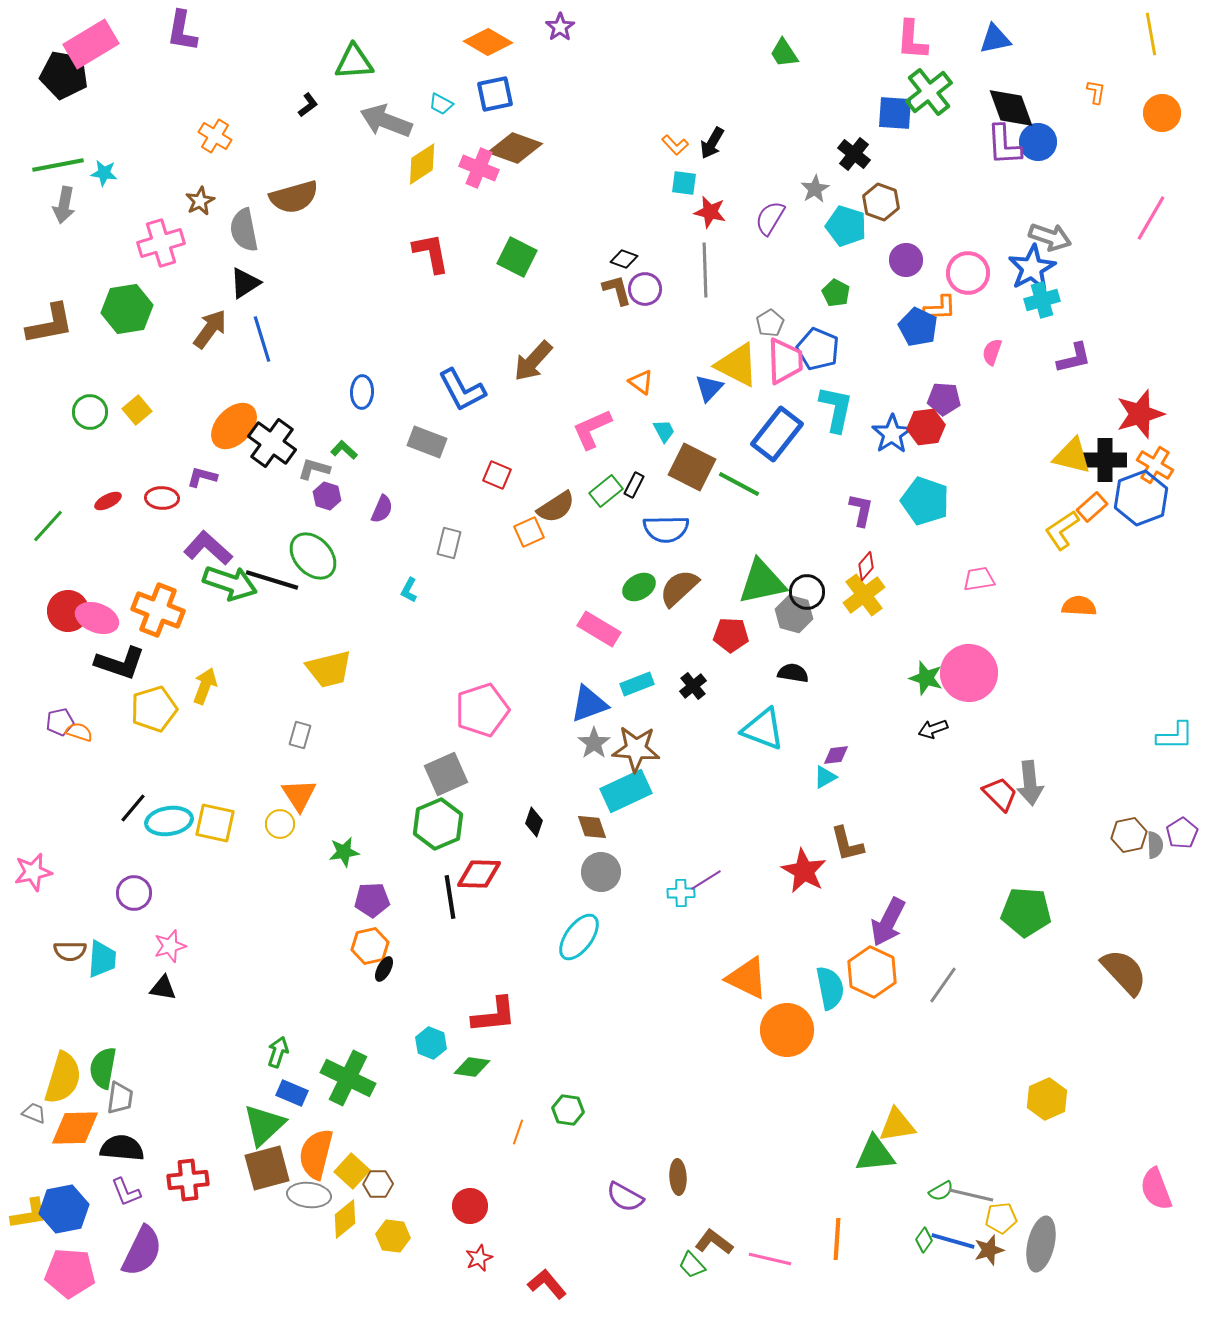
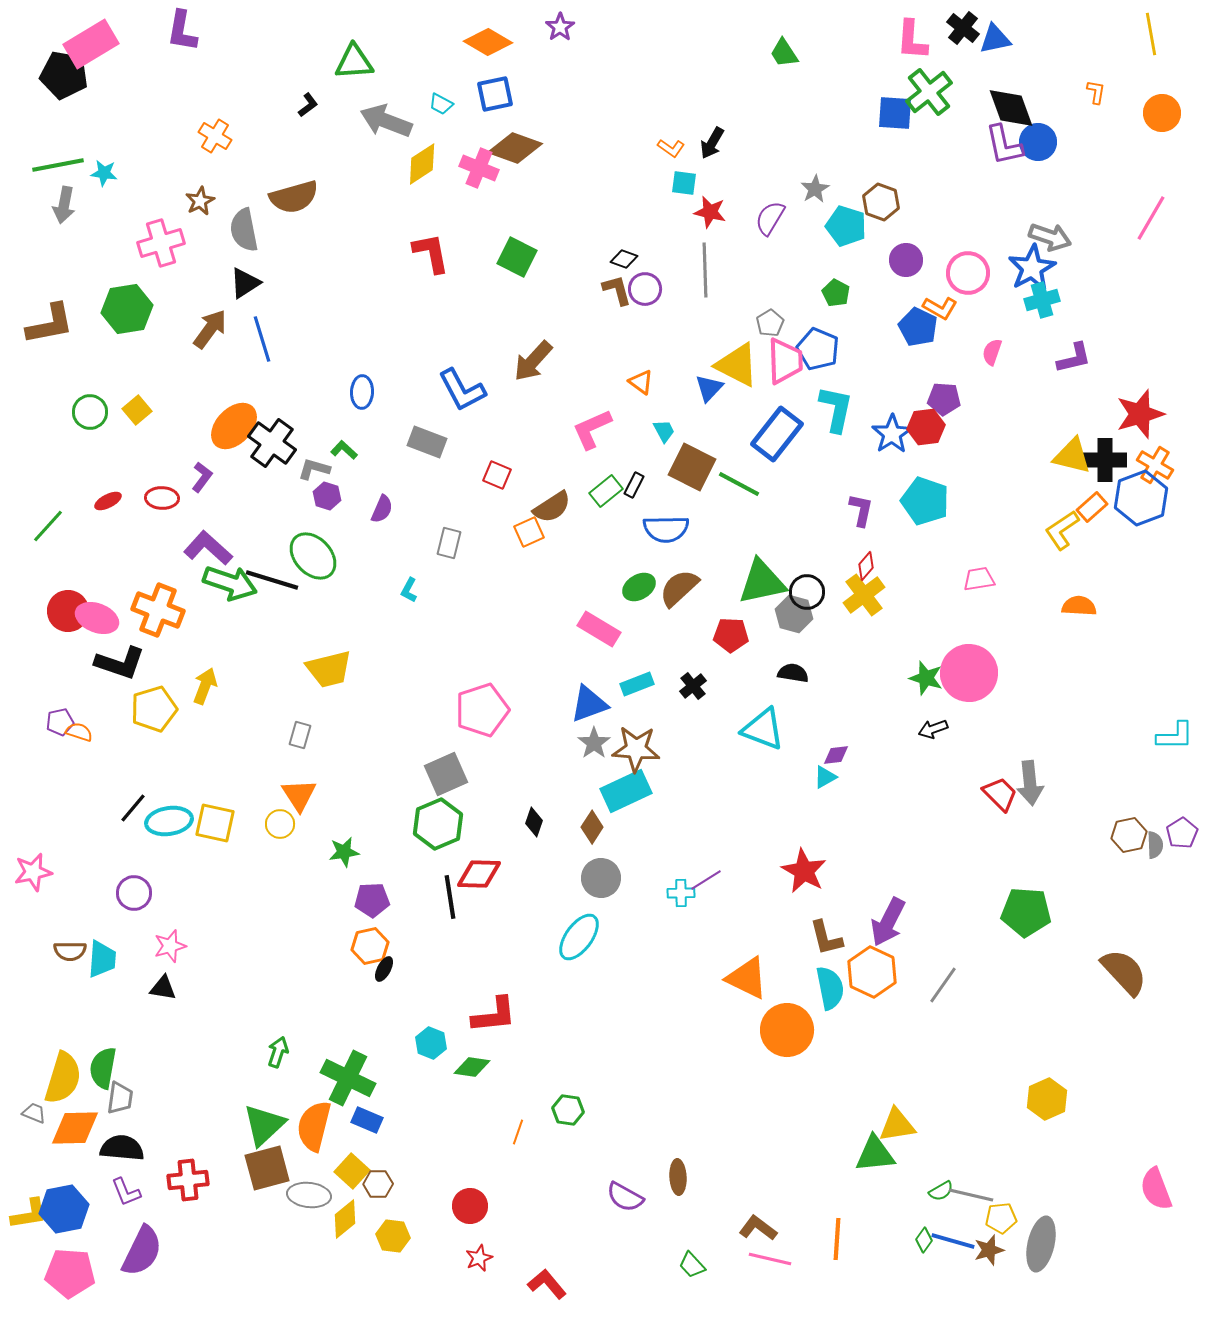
orange L-shape at (675, 145): moved 4 px left, 3 px down; rotated 12 degrees counterclockwise
purple L-shape at (1004, 145): rotated 9 degrees counterclockwise
black cross at (854, 154): moved 109 px right, 126 px up
orange L-shape at (940, 308): rotated 32 degrees clockwise
purple L-shape at (202, 477): rotated 112 degrees clockwise
brown semicircle at (556, 507): moved 4 px left
brown diamond at (592, 827): rotated 52 degrees clockwise
brown L-shape at (847, 844): moved 21 px left, 94 px down
gray circle at (601, 872): moved 6 px down
blue rectangle at (292, 1093): moved 75 px right, 27 px down
orange semicircle at (316, 1154): moved 2 px left, 28 px up
brown L-shape at (714, 1242): moved 44 px right, 14 px up
